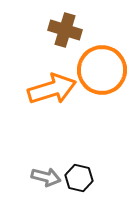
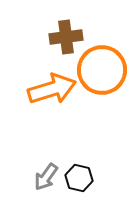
brown cross: moved 1 px right, 7 px down; rotated 24 degrees counterclockwise
gray arrow: rotated 112 degrees clockwise
